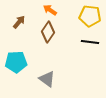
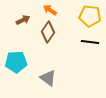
brown arrow: moved 4 px right, 2 px up; rotated 24 degrees clockwise
gray triangle: moved 1 px right, 1 px up
